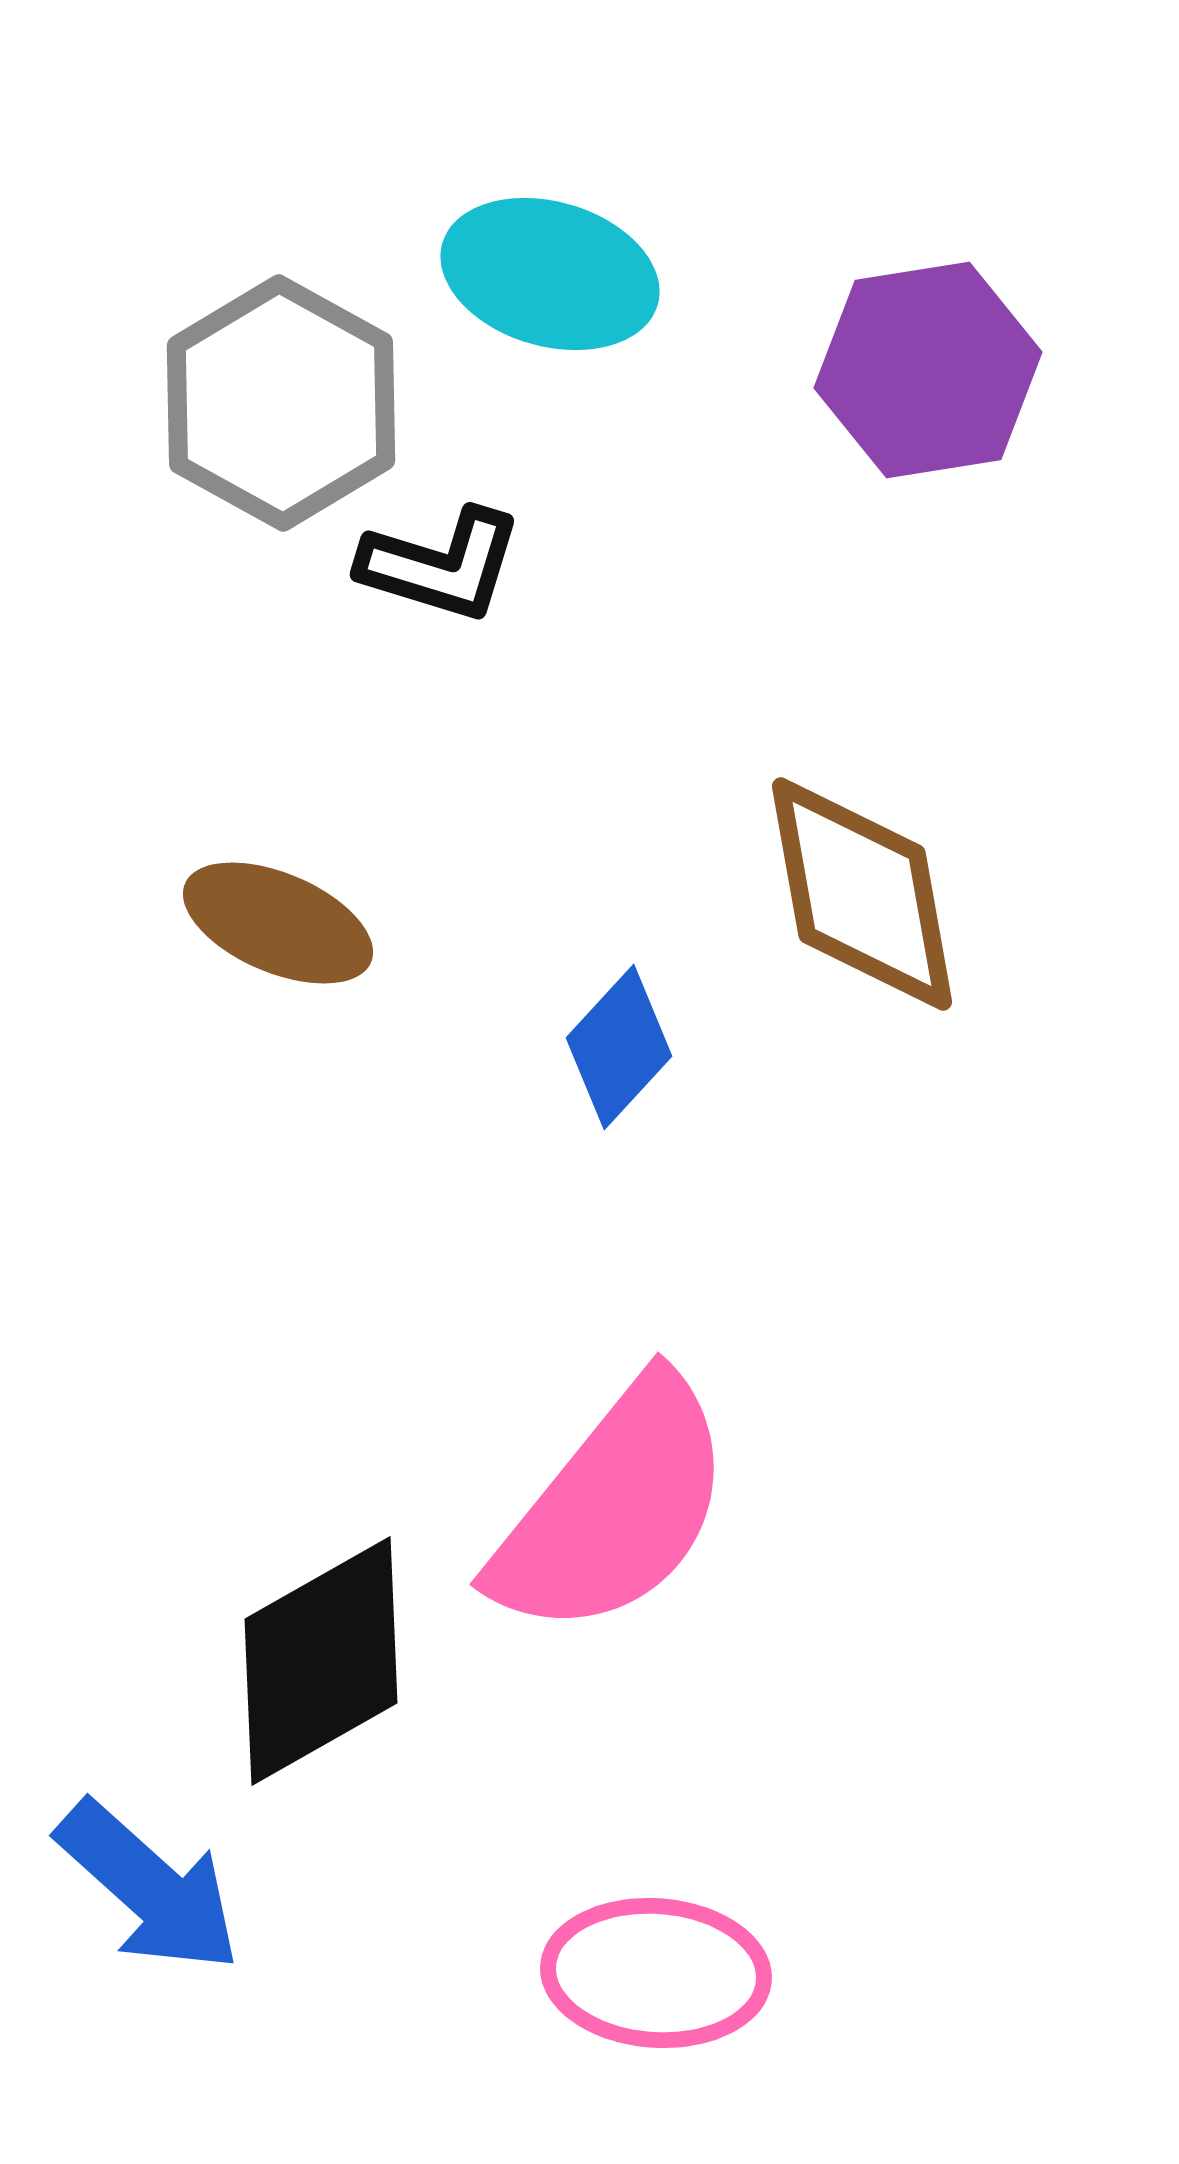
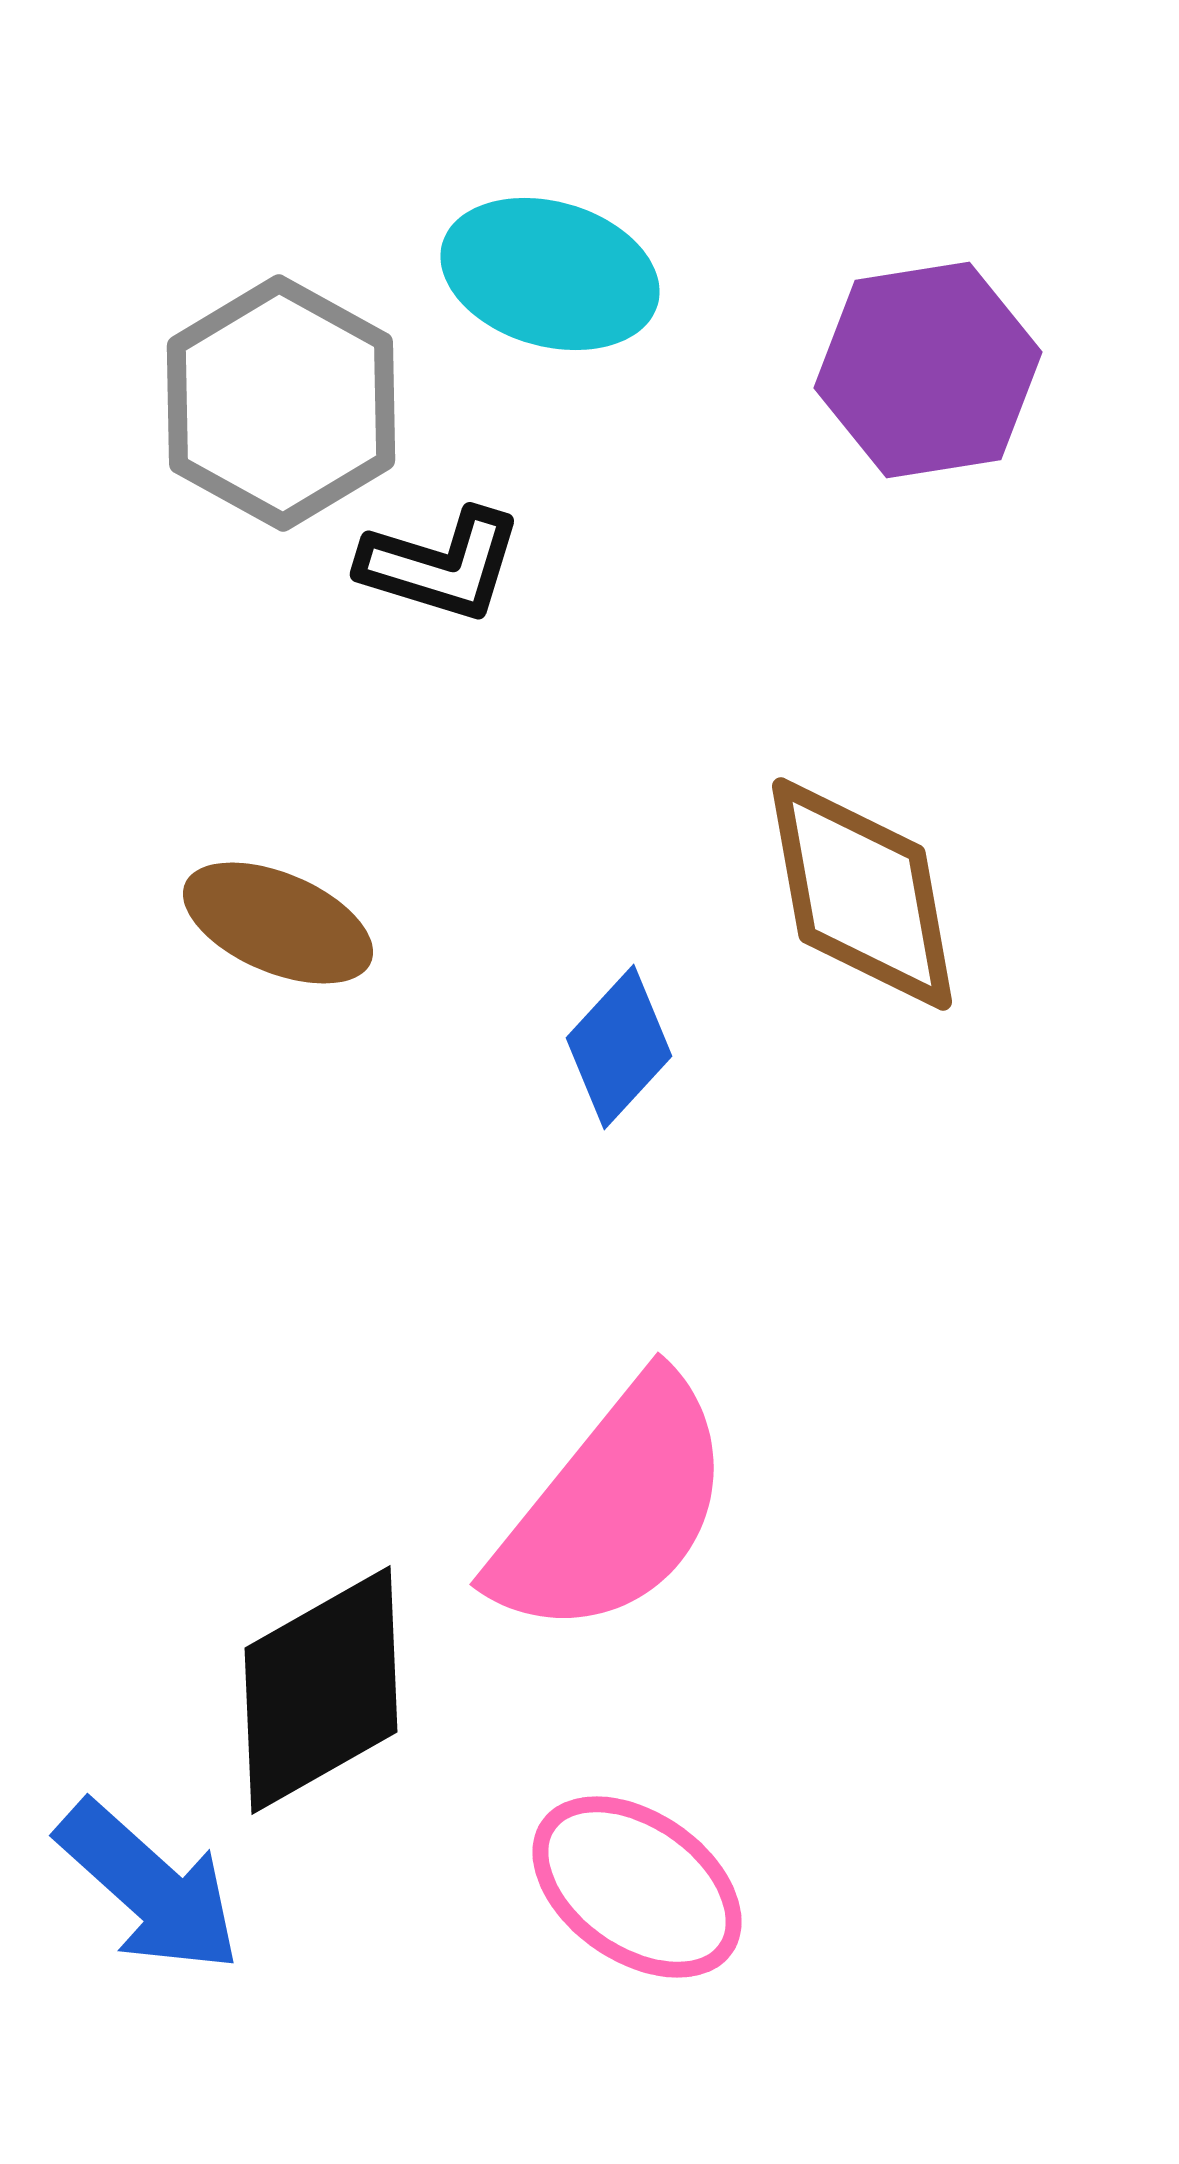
black diamond: moved 29 px down
pink ellipse: moved 19 px left, 86 px up; rotated 31 degrees clockwise
